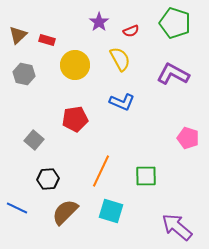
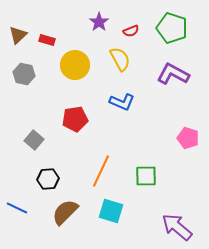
green pentagon: moved 3 px left, 5 px down
